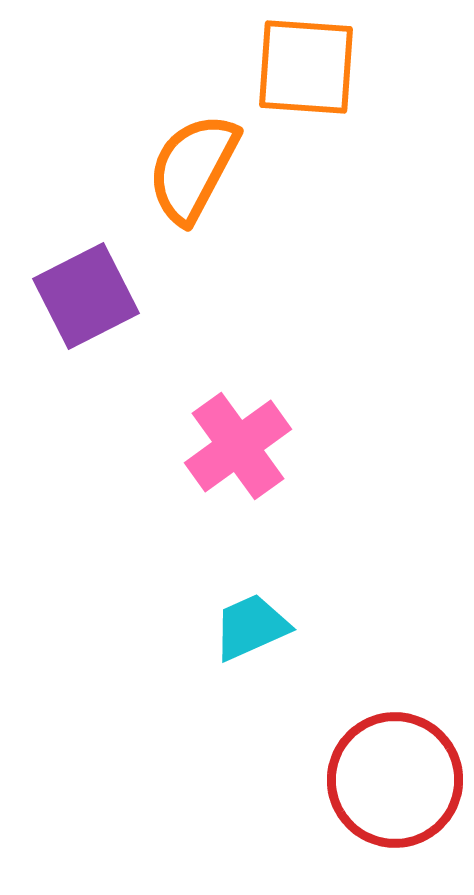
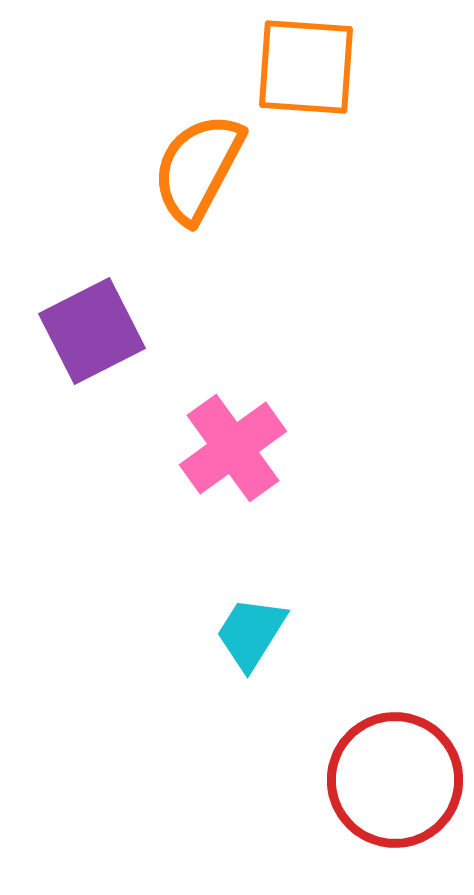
orange semicircle: moved 5 px right
purple square: moved 6 px right, 35 px down
pink cross: moved 5 px left, 2 px down
cyan trapezoid: moved 6 px down; rotated 34 degrees counterclockwise
